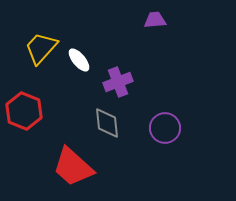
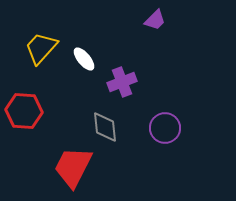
purple trapezoid: rotated 140 degrees clockwise
white ellipse: moved 5 px right, 1 px up
purple cross: moved 4 px right
red hexagon: rotated 18 degrees counterclockwise
gray diamond: moved 2 px left, 4 px down
red trapezoid: rotated 75 degrees clockwise
